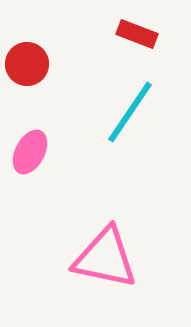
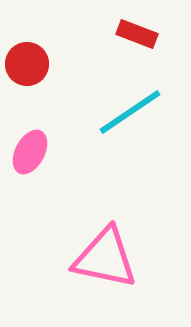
cyan line: rotated 22 degrees clockwise
